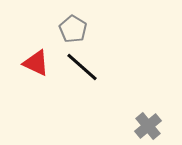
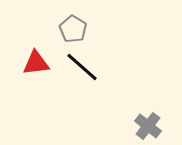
red triangle: rotated 32 degrees counterclockwise
gray cross: rotated 12 degrees counterclockwise
